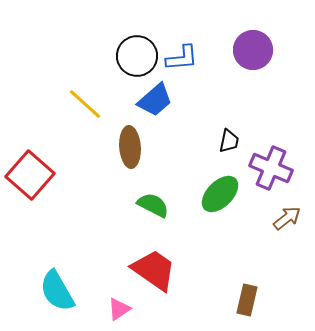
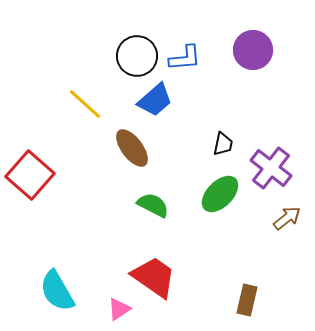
blue L-shape: moved 3 px right
black trapezoid: moved 6 px left, 3 px down
brown ellipse: moved 2 px right, 1 px down; rotated 33 degrees counterclockwise
purple cross: rotated 15 degrees clockwise
red trapezoid: moved 7 px down
